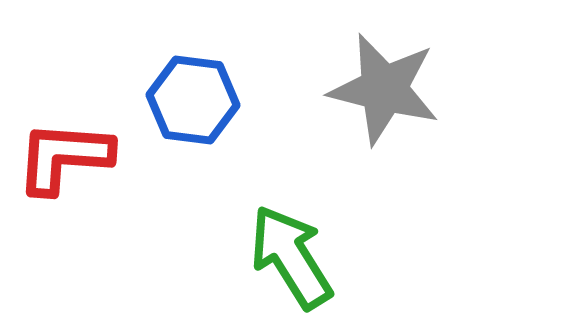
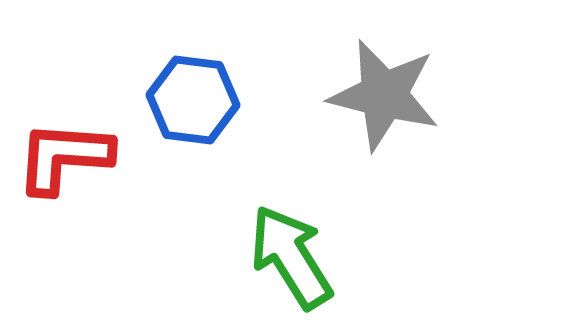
gray star: moved 6 px down
